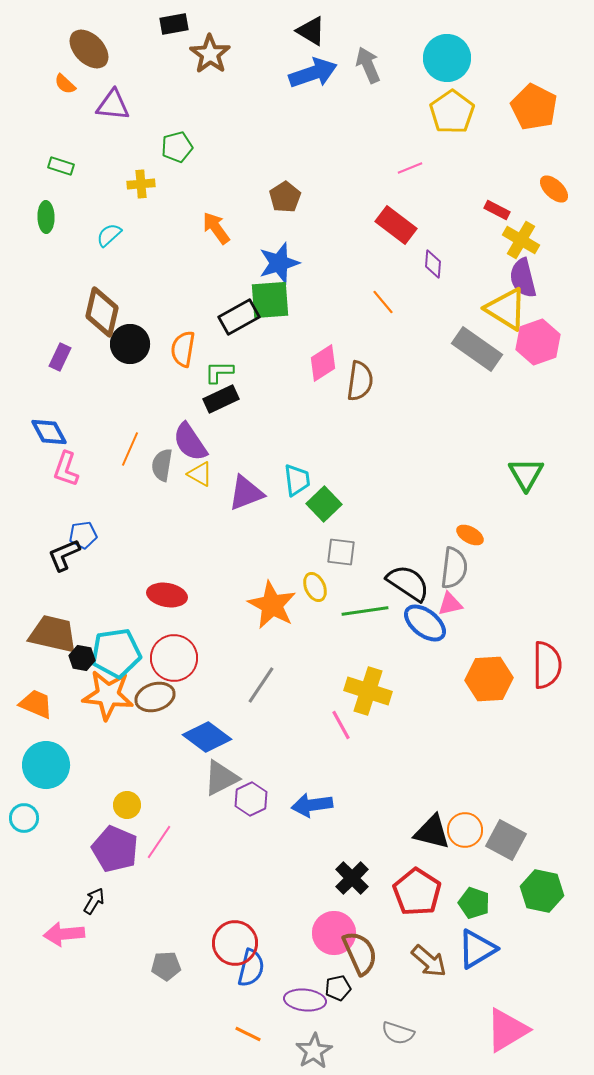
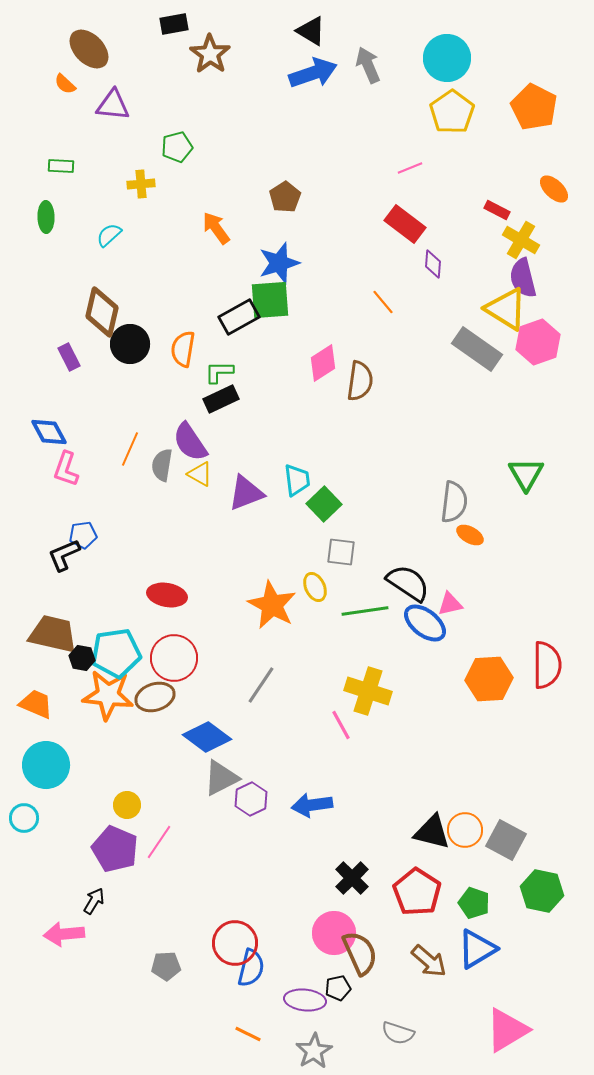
green rectangle at (61, 166): rotated 15 degrees counterclockwise
red rectangle at (396, 225): moved 9 px right, 1 px up
purple rectangle at (60, 357): moved 9 px right; rotated 52 degrees counterclockwise
gray semicircle at (454, 568): moved 66 px up
